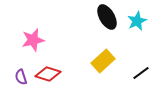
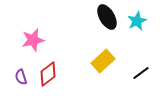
red diamond: rotated 55 degrees counterclockwise
